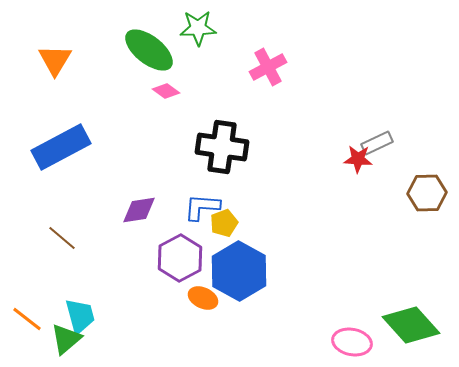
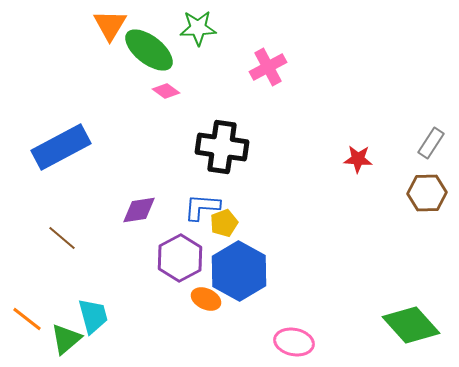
orange triangle: moved 55 px right, 35 px up
gray rectangle: moved 54 px right; rotated 32 degrees counterclockwise
orange ellipse: moved 3 px right, 1 px down
cyan trapezoid: moved 13 px right
pink ellipse: moved 58 px left
